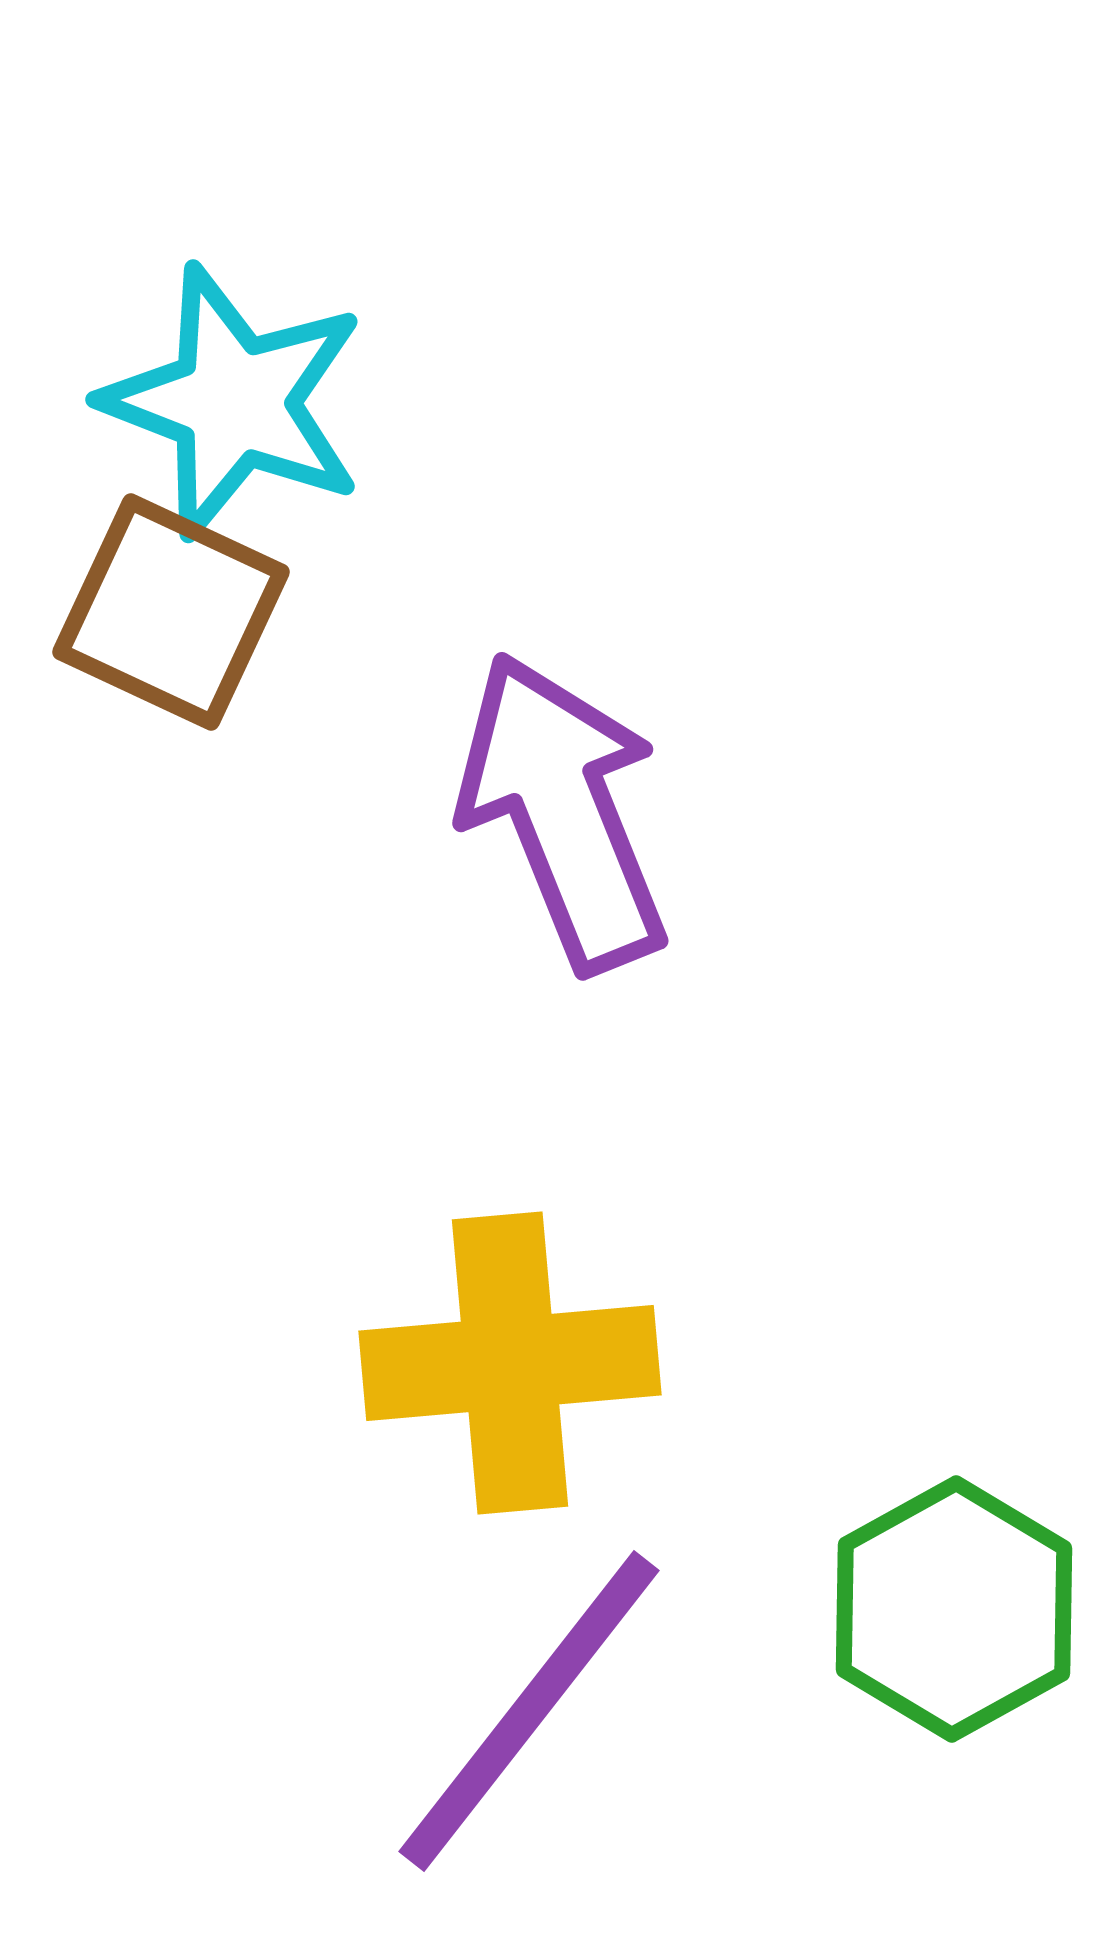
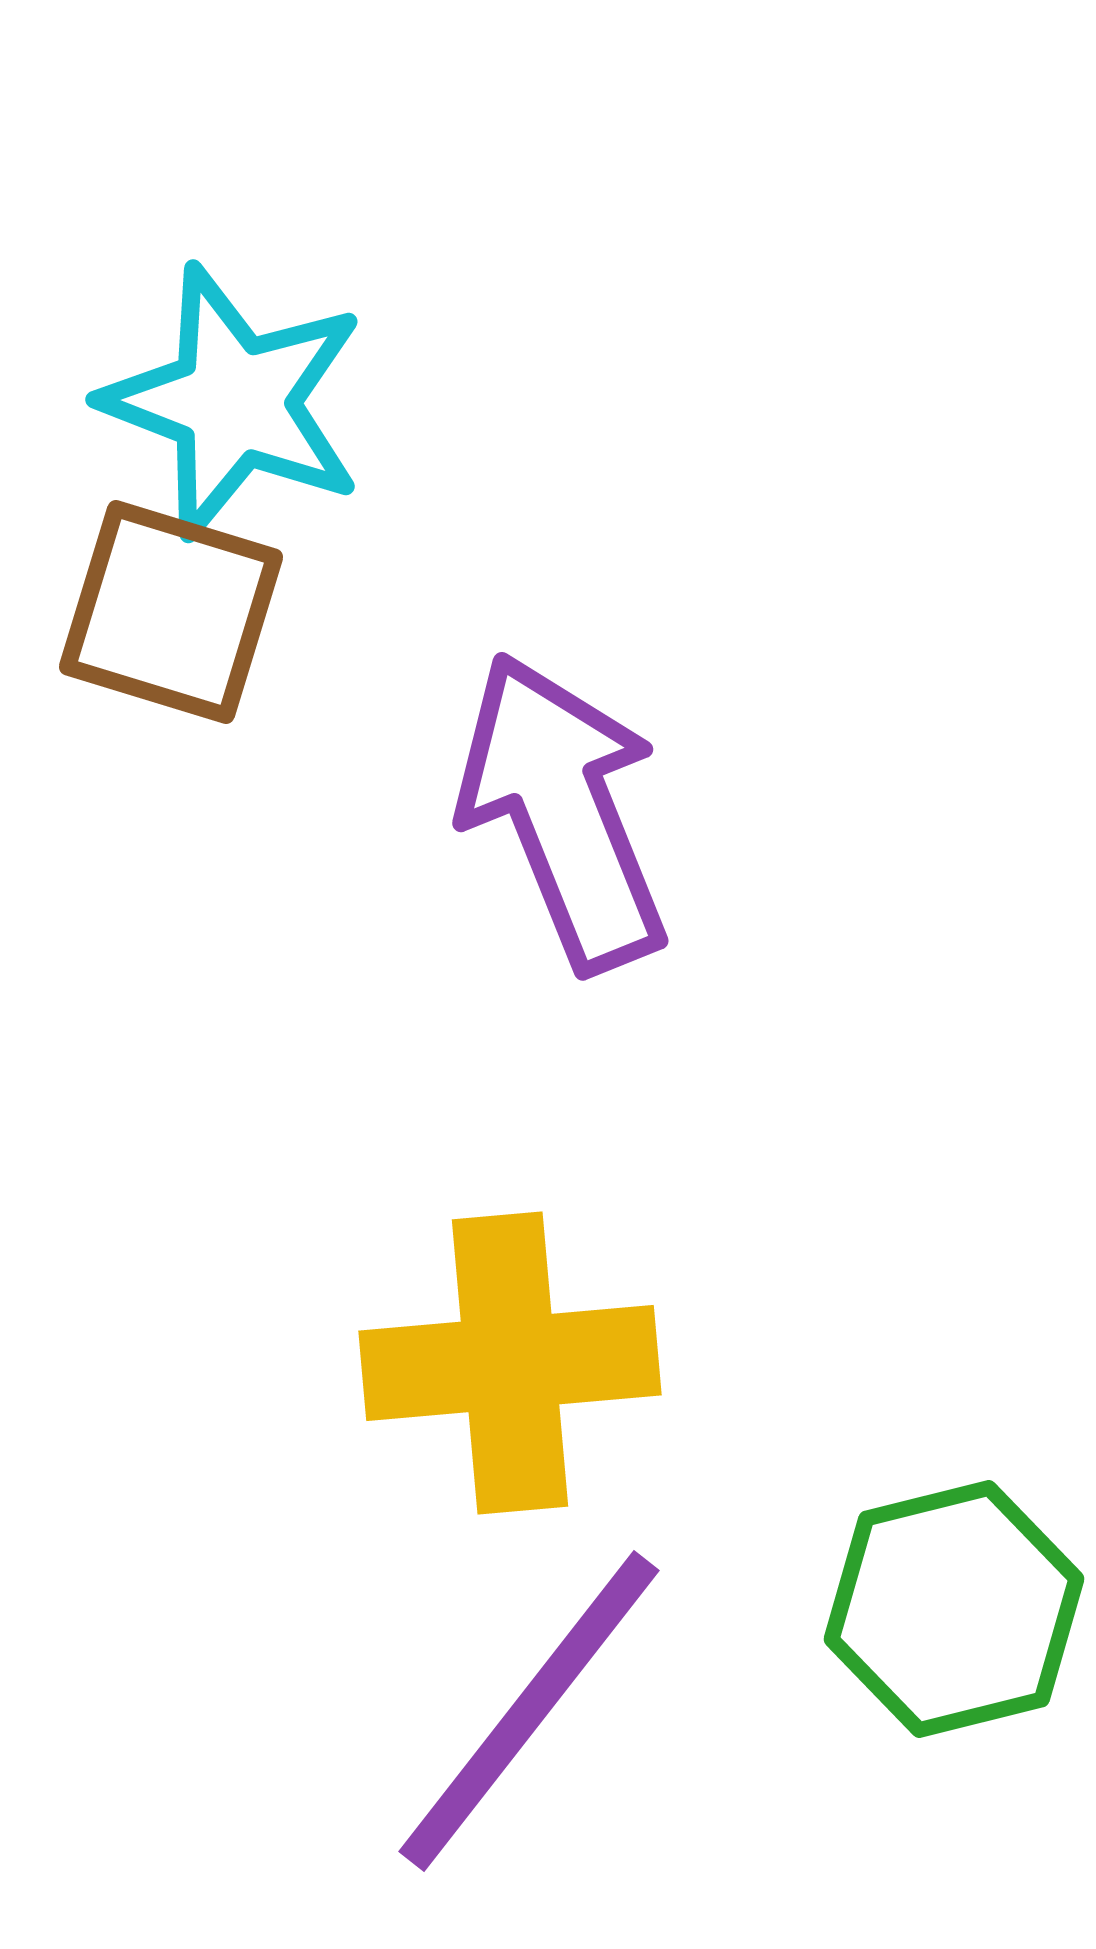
brown square: rotated 8 degrees counterclockwise
green hexagon: rotated 15 degrees clockwise
